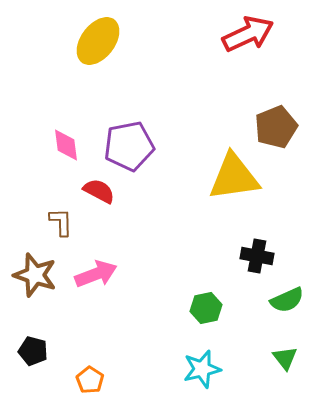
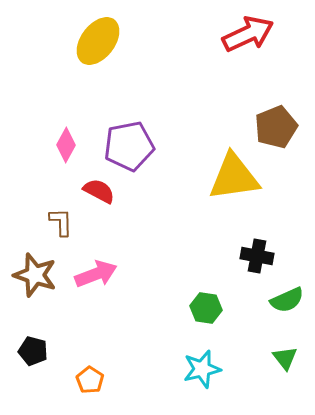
pink diamond: rotated 36 degrees clockwise
green hexagon: rotated 20 degrees clockwise
